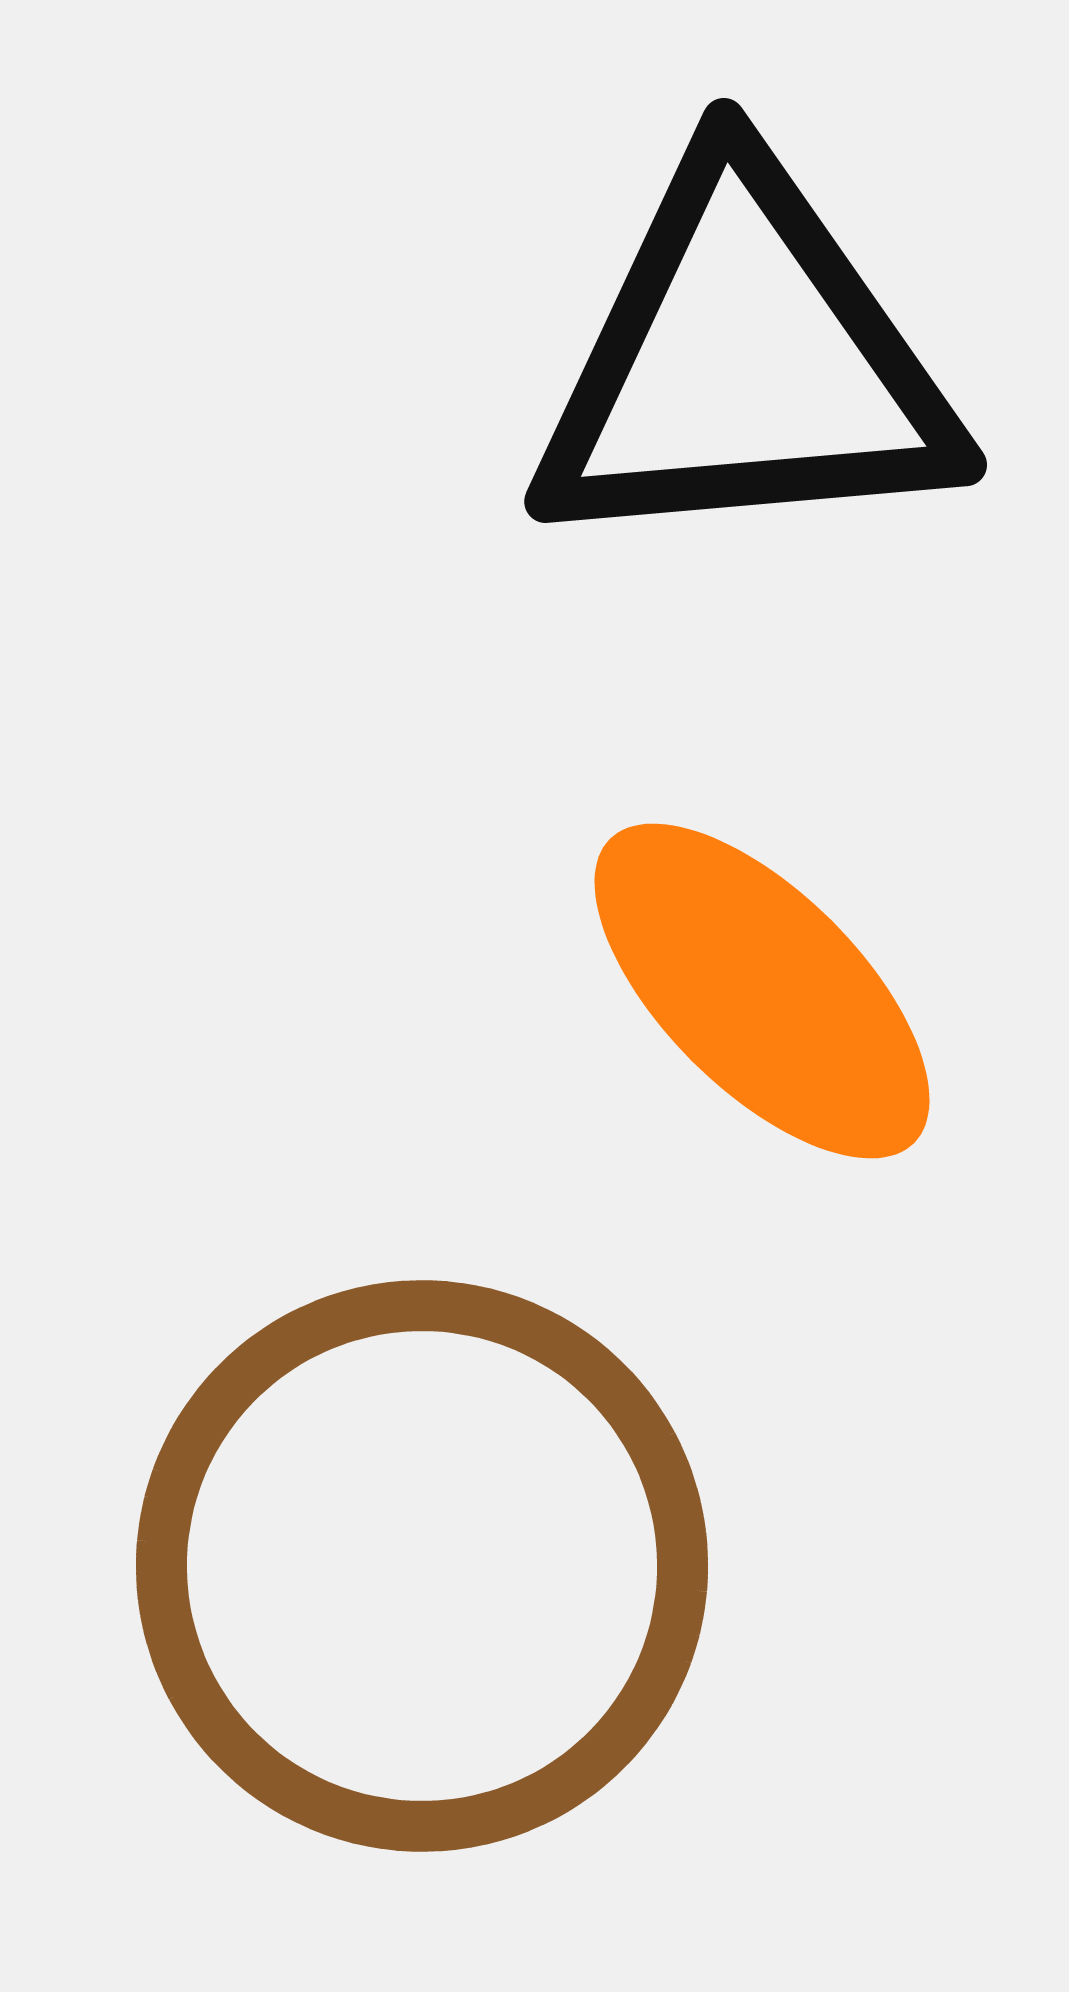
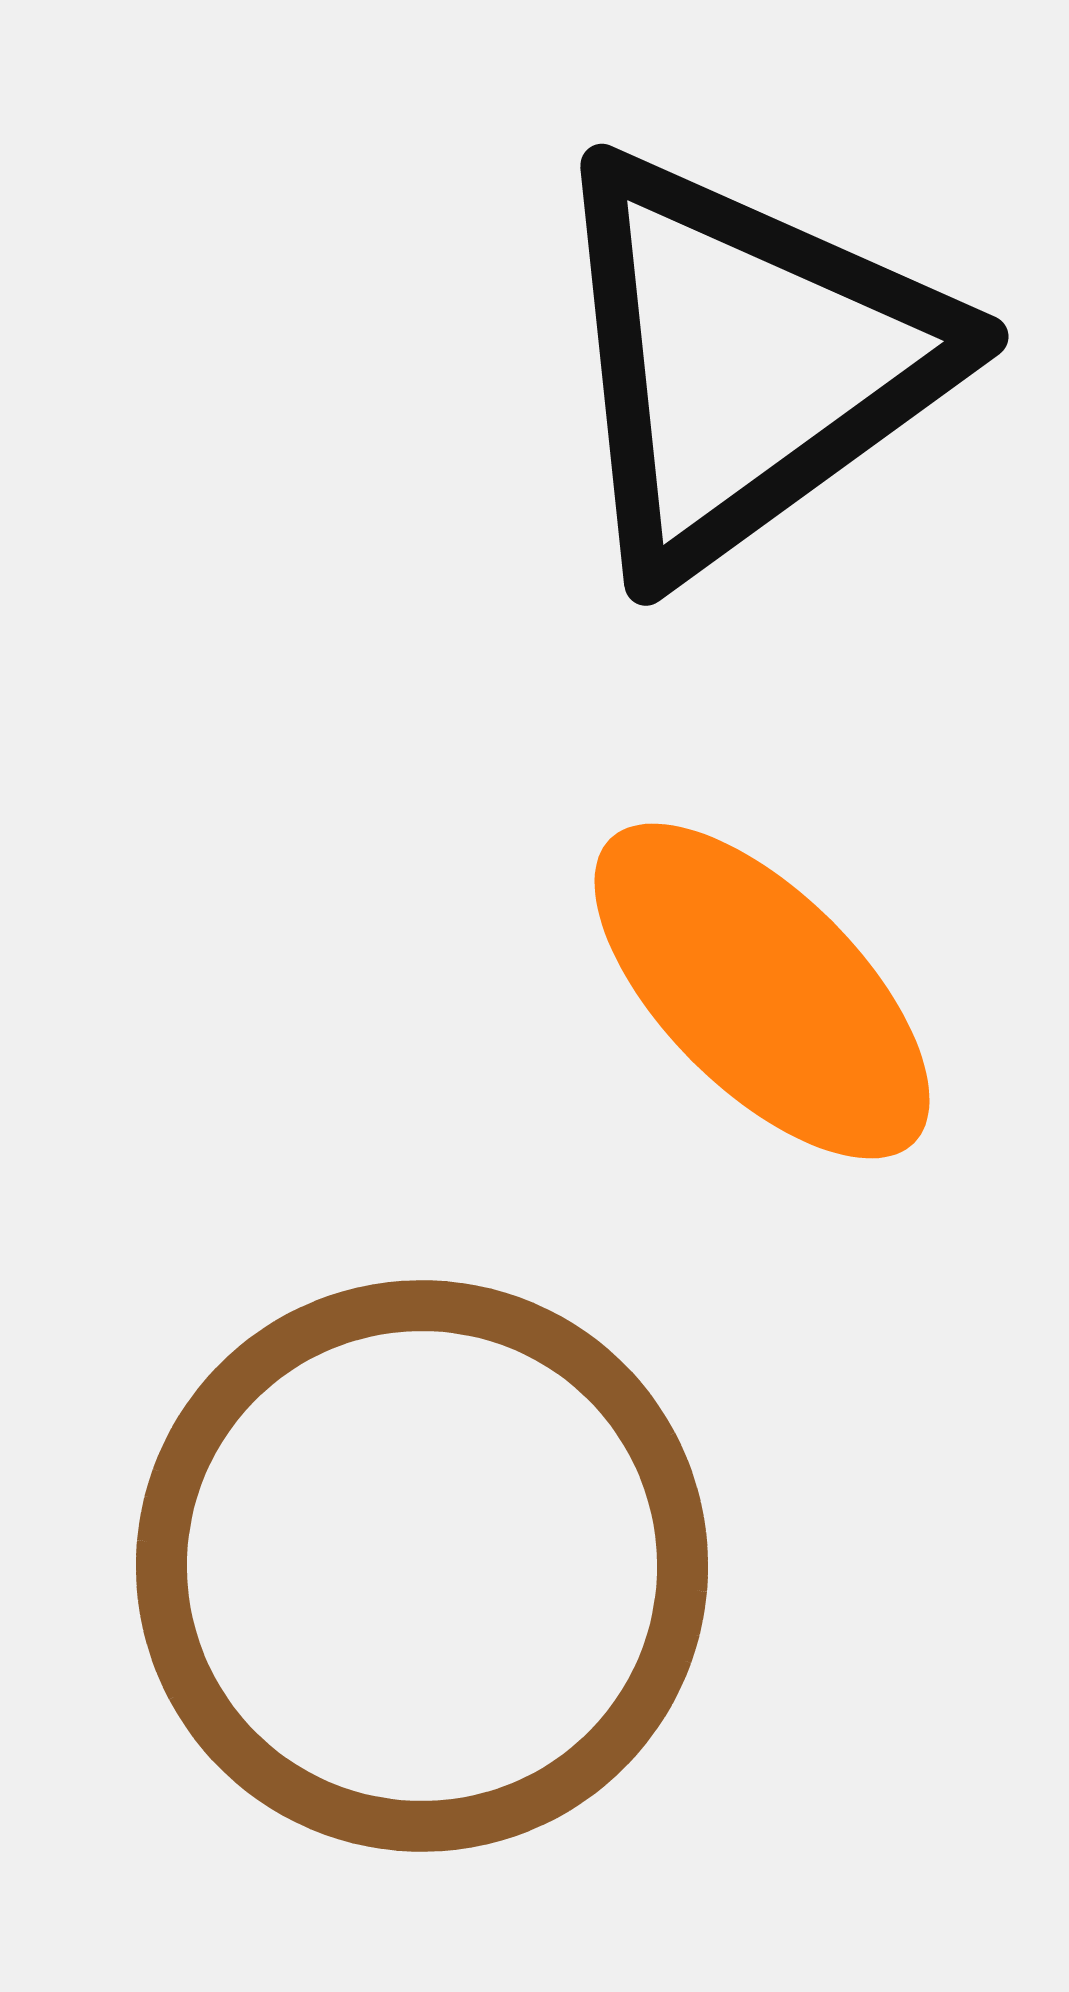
black triangle: rotated 31 degrees counterclockwise
